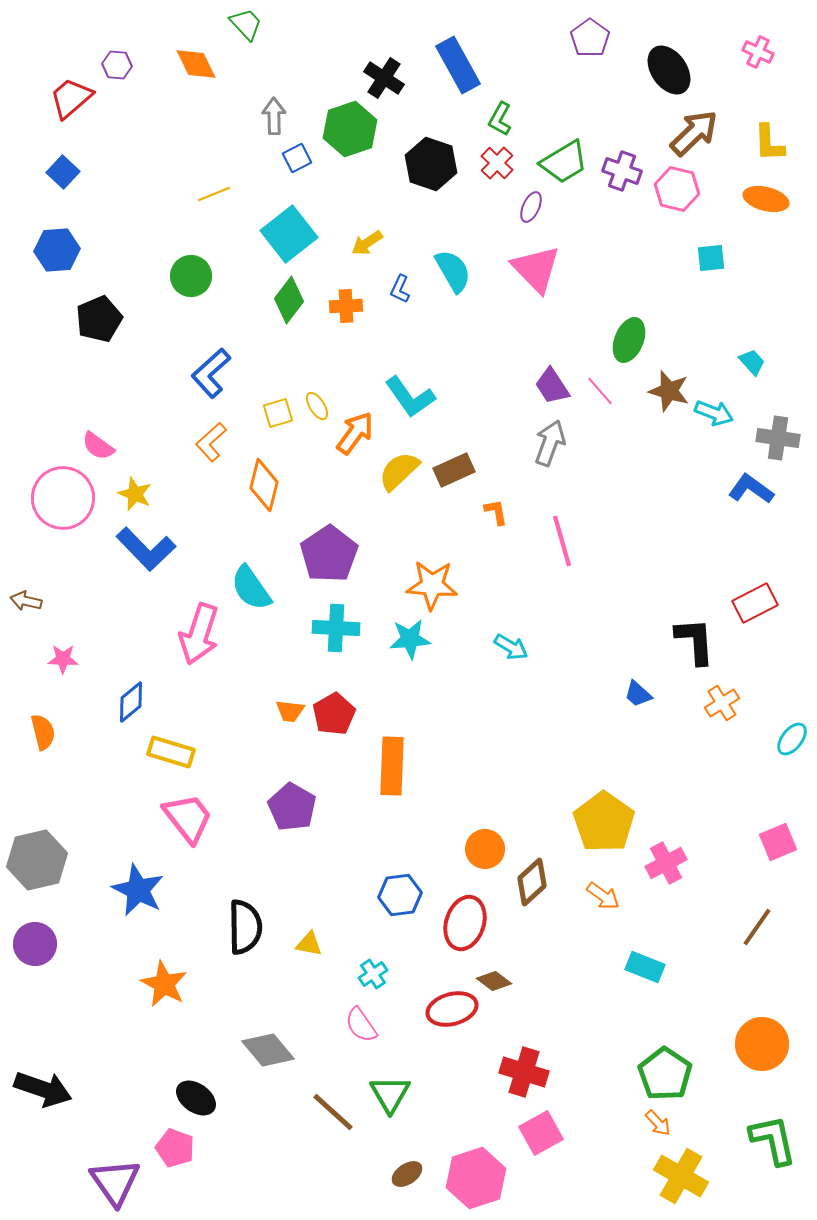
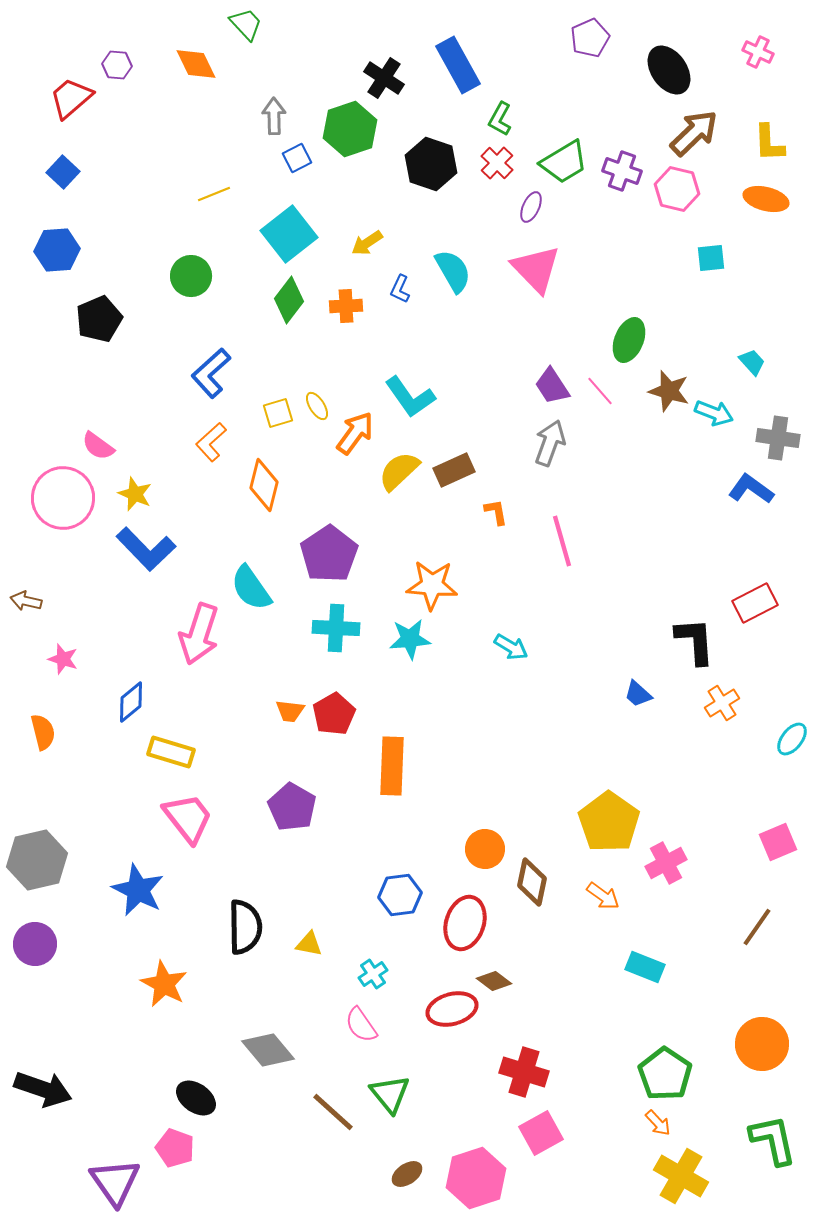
purple pentagon at (590, 38): rotated 12 degrees clockwise
pink star at (63, 659): rotated 16 degrees clockwise
yellow pentagon at (604, 822): moved 5 px right
brown diamond at (532, 882): rotated 36 degrees counterclockwise
green triangle at (390, 1094): rotated 9 degrees counterclockwise
